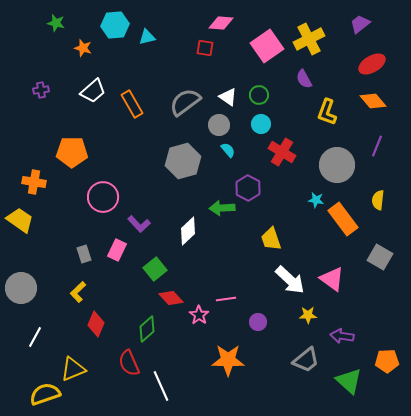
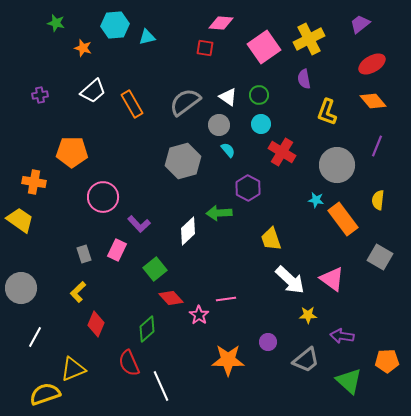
pink square at (267, 46): moved 3 px left, 1 px down
purple semicircle at (304, 79): rotated 18 degrees clockwise
purple cross at (41, 90): moved 1 px left, 5 px down
green arrow at (222, 208): moved 3 px left, 5 px down
purple circle at (258, 322): moved 10 px right, 20 px down
